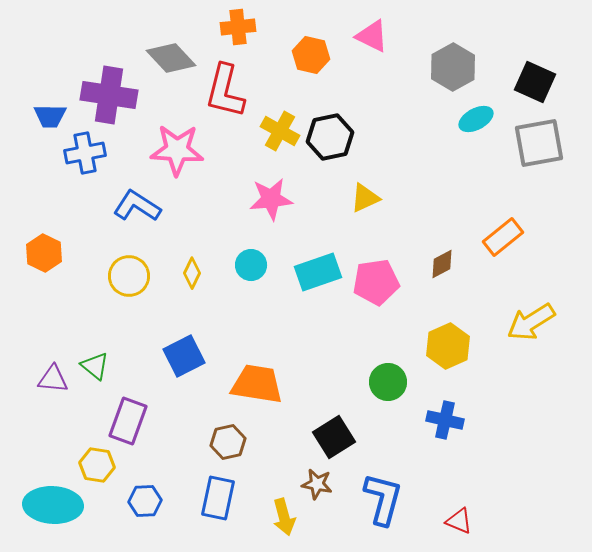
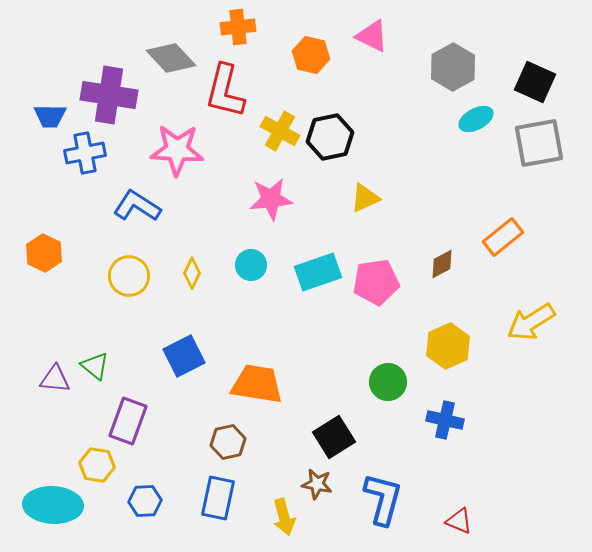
purple triangle at (53, 379): moved 2 px right
